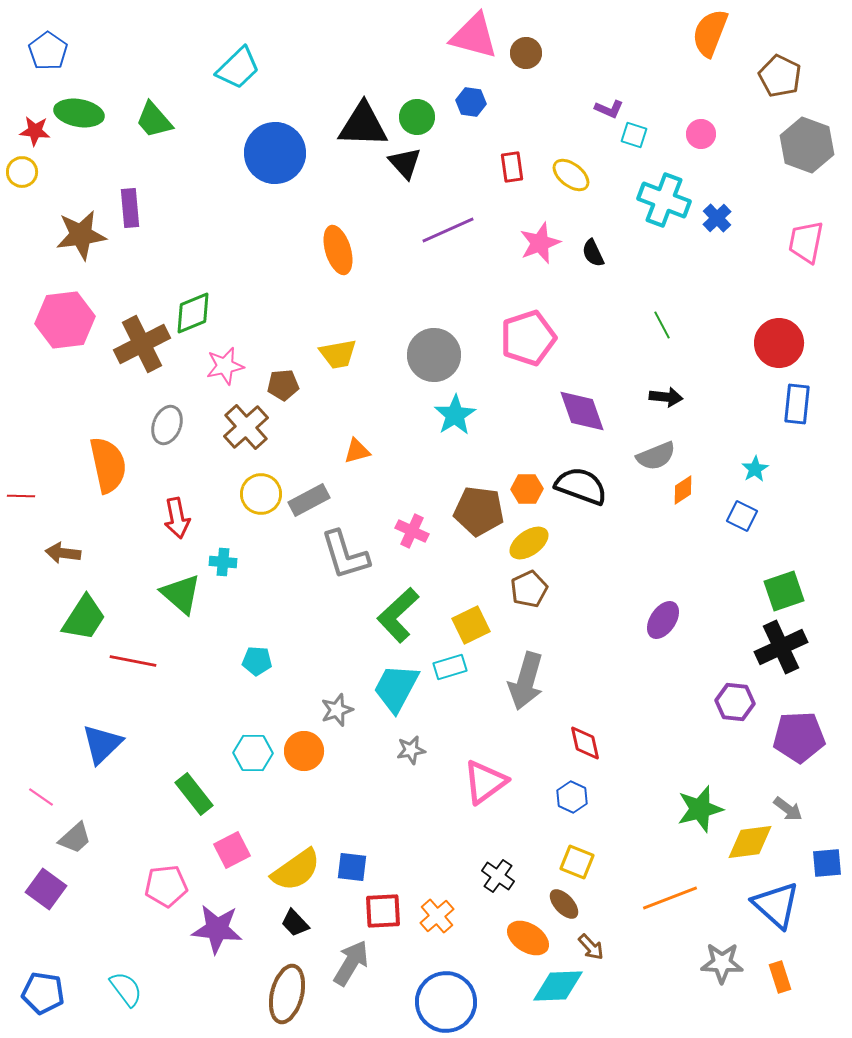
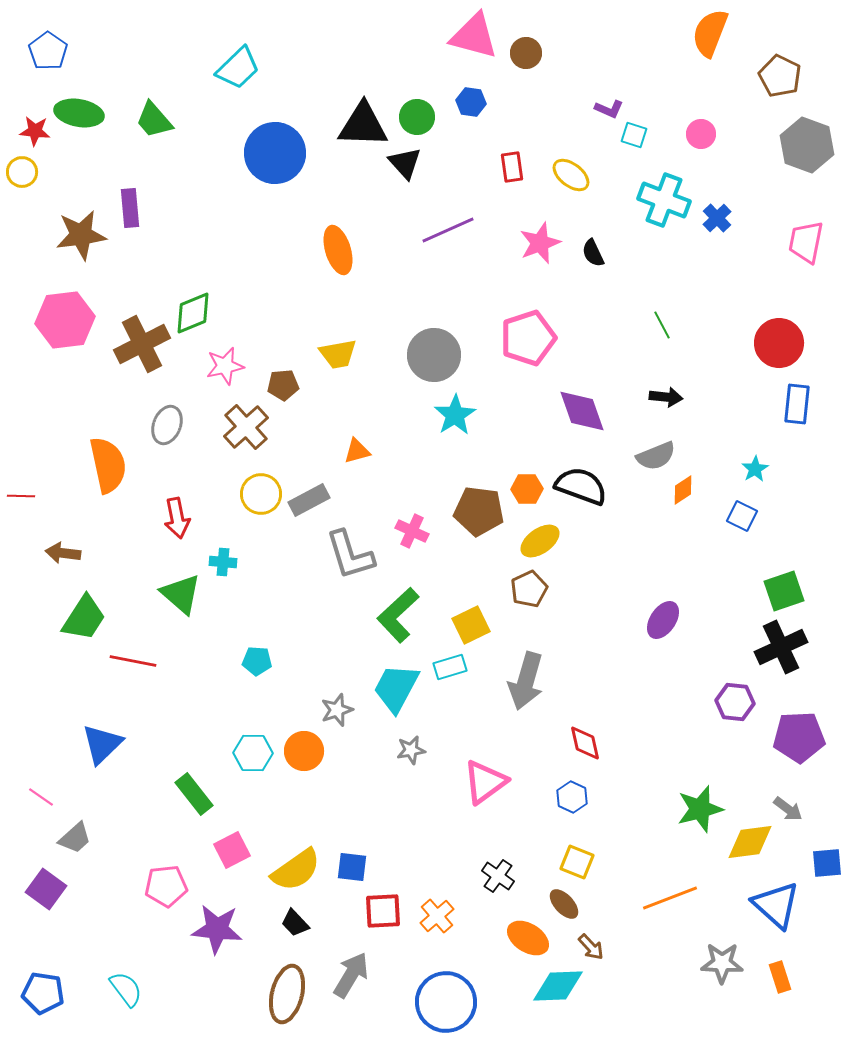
yellow ellipse at (529, 543): moved 11 px right, 2 px up
gray L-shape at (345, 555): moved 5 px right
gray arrow at (351, 963): moved 12 px down
